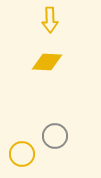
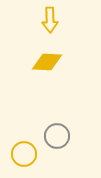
gray circle: moved 2 px right
yellow circle: moved 2 px right
